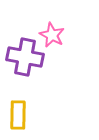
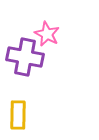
pink star: moved 5 px left, 1 px up
